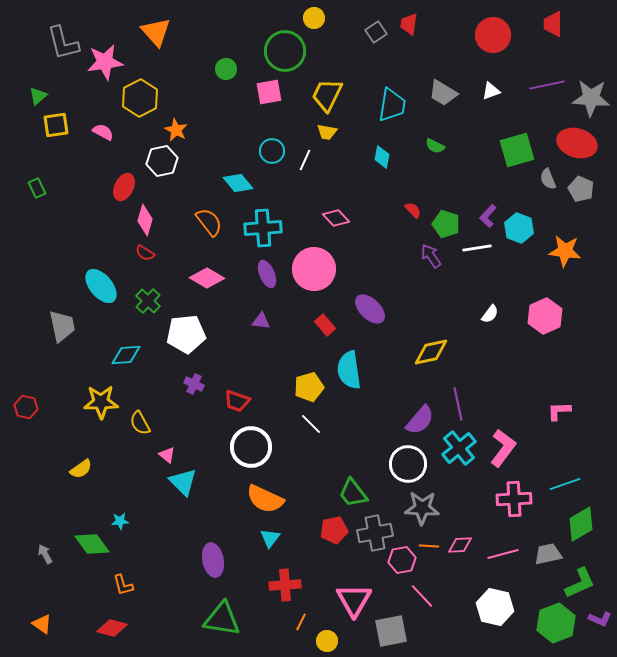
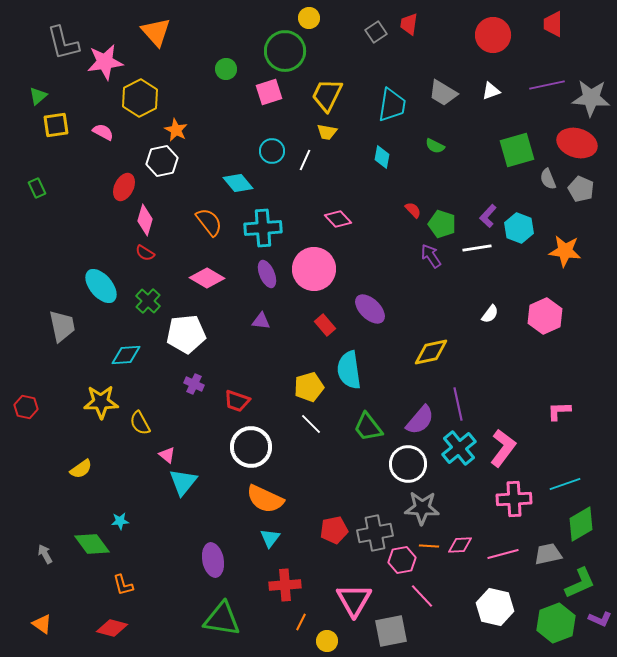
yellow circle at (314, 18): moved 5 px left
pink square at (269, 92): rotated 8 degrees counterclockwise
pink diamond at (336, 218): moved 2 px right, 1 px down
green pentagon at (446, 224): moved 4 px left
cyan triangle at (183, 482): rotated 24 degrees clockwise
green trapezoid at (353, 493): moved 15 px right, 66 px up
